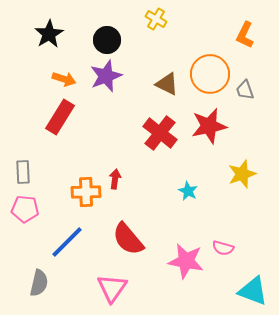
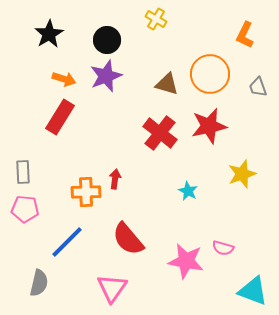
brown triangle: rotated 10 degrees counterclockwise
gray trapezoid: moved 13 px right, 3 px up
